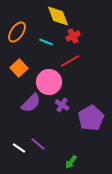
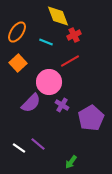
red cross: moved 1 px right, 1 px up
orange square: moved 1 px left, 5 px up
